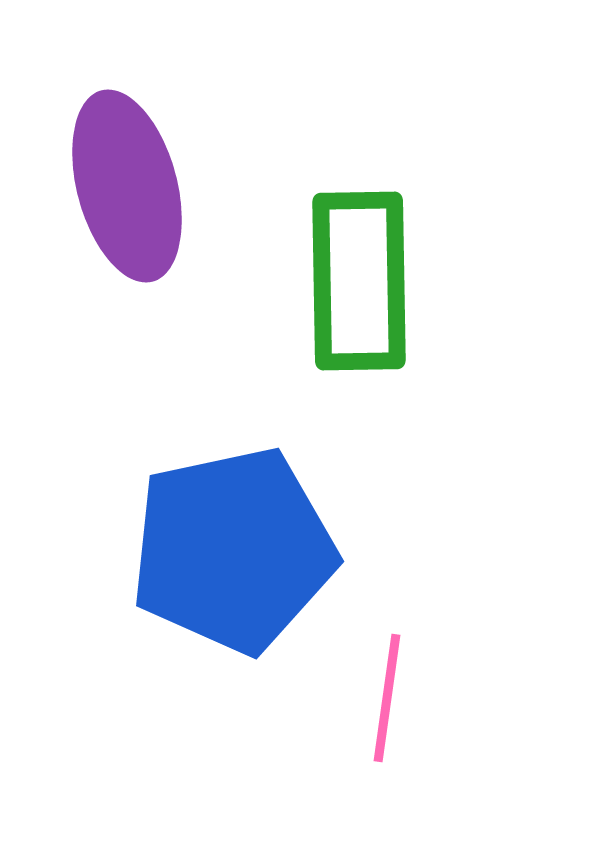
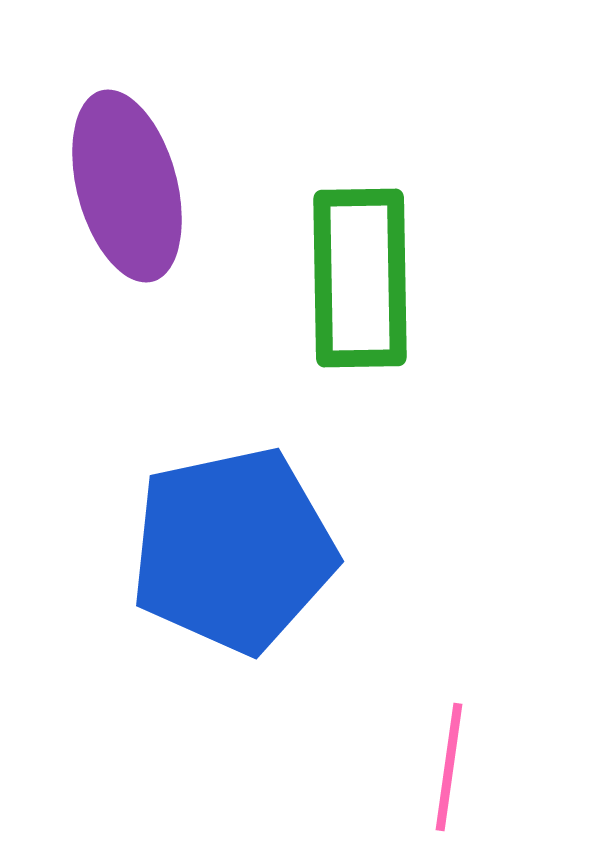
green rectangle: moved 1 px right, 3 px up
pink line: moved 62 px right, 69 px down
